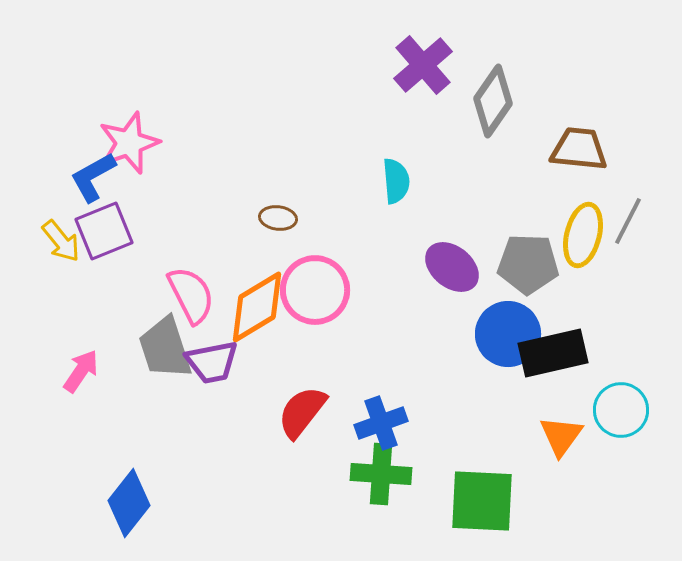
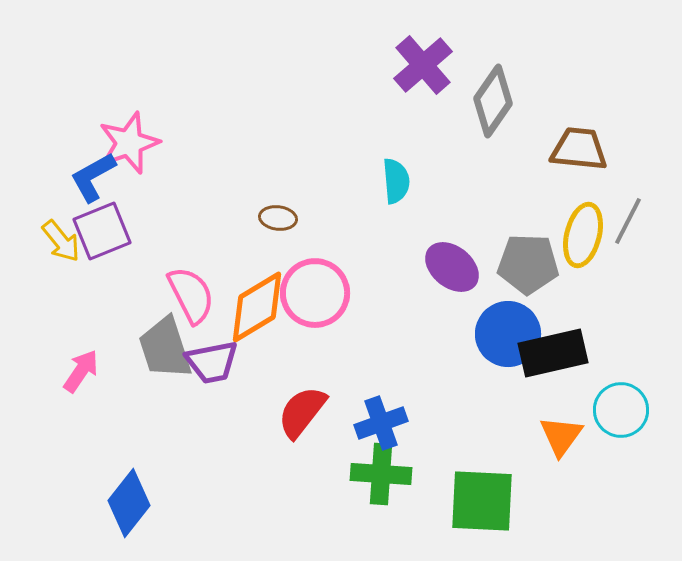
purple square: moved 2 px left
pink circle: moved 3 px down
